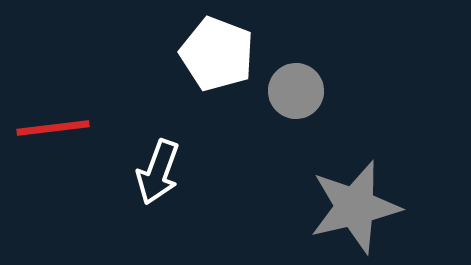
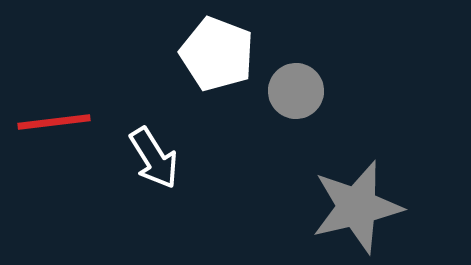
red line: moved 1 px right, 6 px up
white arrow: moved 4 px left, 14 px up; rotated 52 degrees counterclockwise
gray star: moved 2 px right
